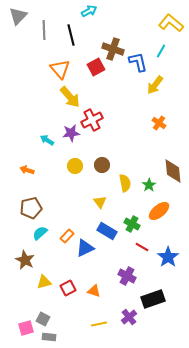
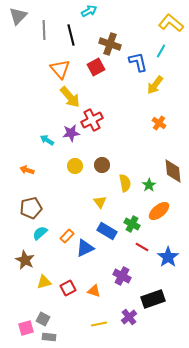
brown cross at (113, 49): moved 3 px left, 5 px up
purple cross at (127, 276): moved 5 px left
